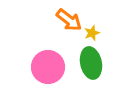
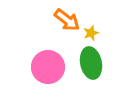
orange arrow: moved 2 px left
yellow star: moved 1 px left
